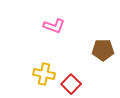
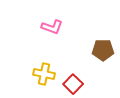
pink L-shape: moved 2 px left, 1 px down
red square: moved 2 px right
